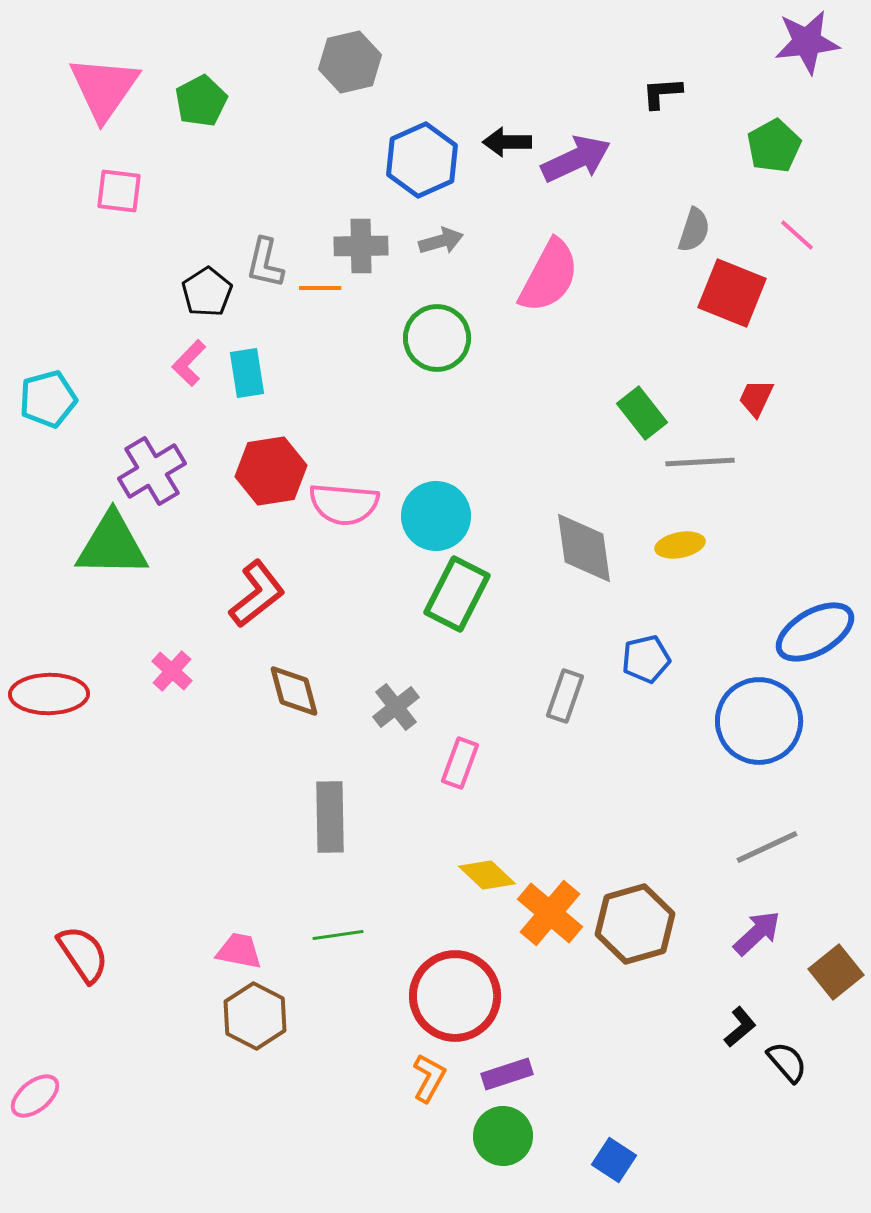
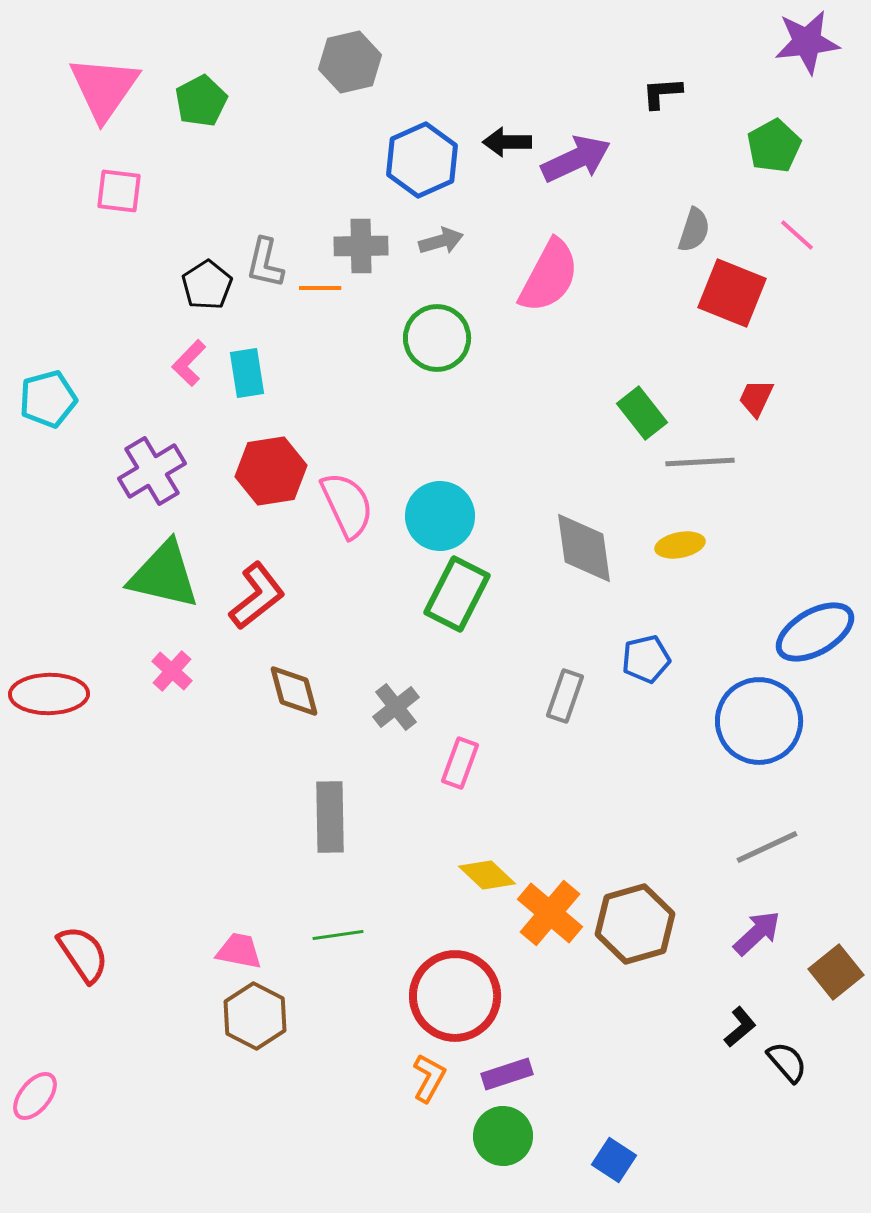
black pentagon at (207, 292): moved 7 px up
pink semicircle at (344, 504): moved 3 px right, 1 px down; rotated 120 degrees counterclockwise
cyan circle at (436, 516): moved 4 px right
green triangle at (112, 545): moved 52 px right, 30 px down; rotated 12 degrees clockwise
red L-shape at (257, 594): moved 2 px down
pink ellipse at (35, 1096): rotated 12 degrees counterclockwise
